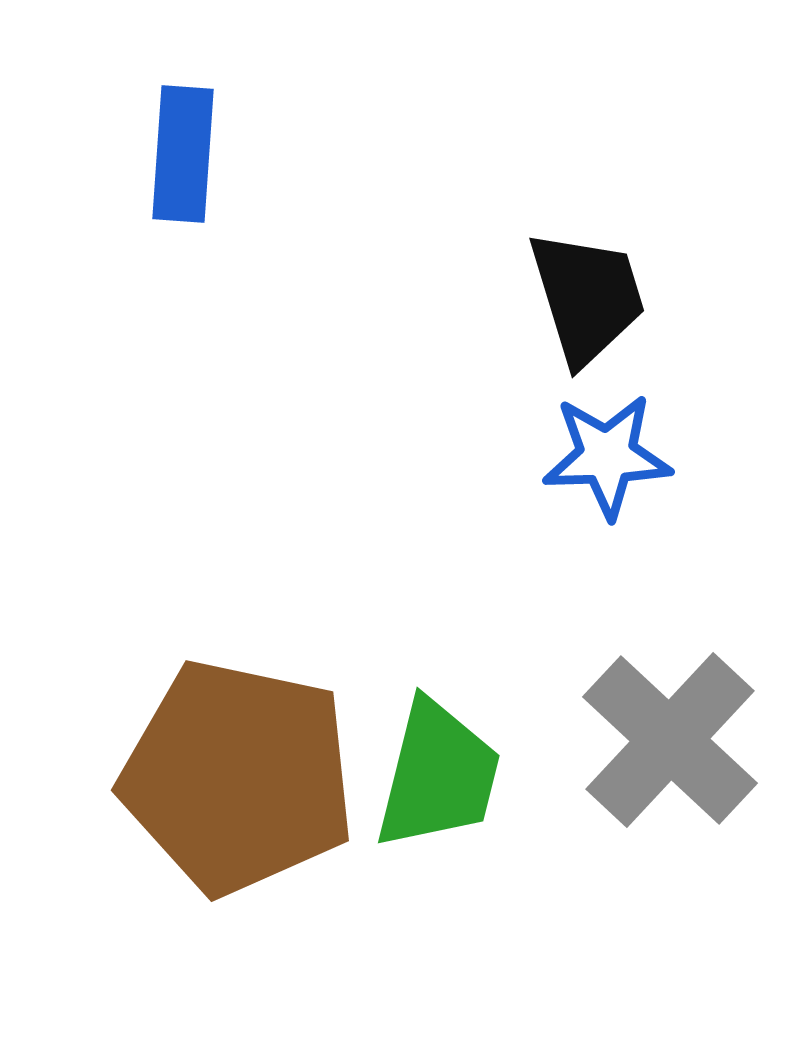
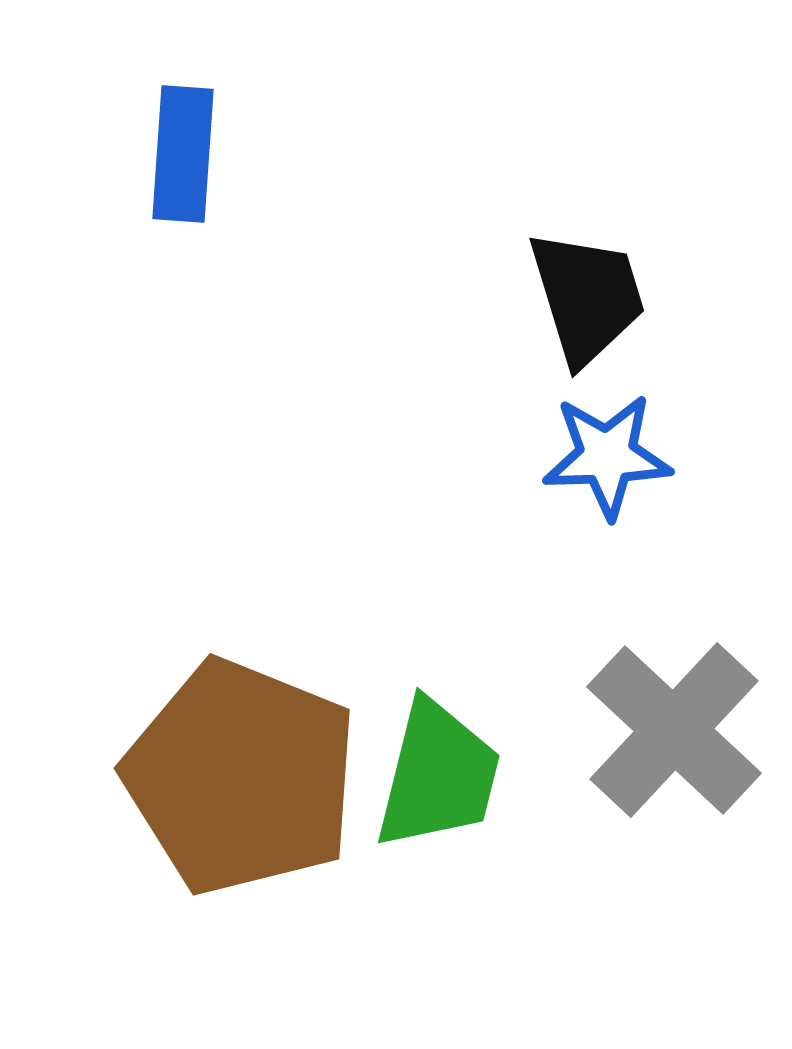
gray cross: moved 4 px right, 10 px up
brown pentagon: moved 3 px right; rotated 10 degrees clockwise
